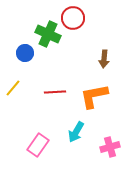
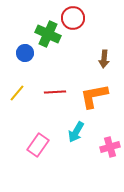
yellow line: moved 4 px right, 5 px down
